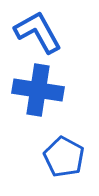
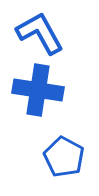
blue L-shape: moved 2 px right, 1 px down
